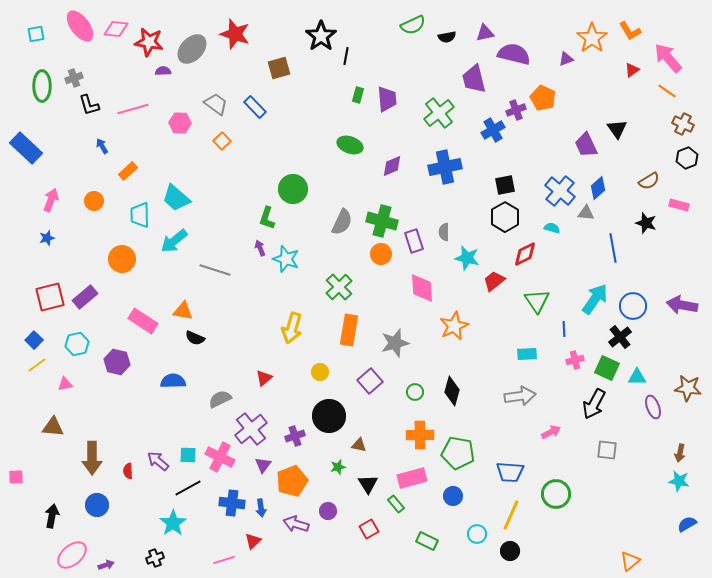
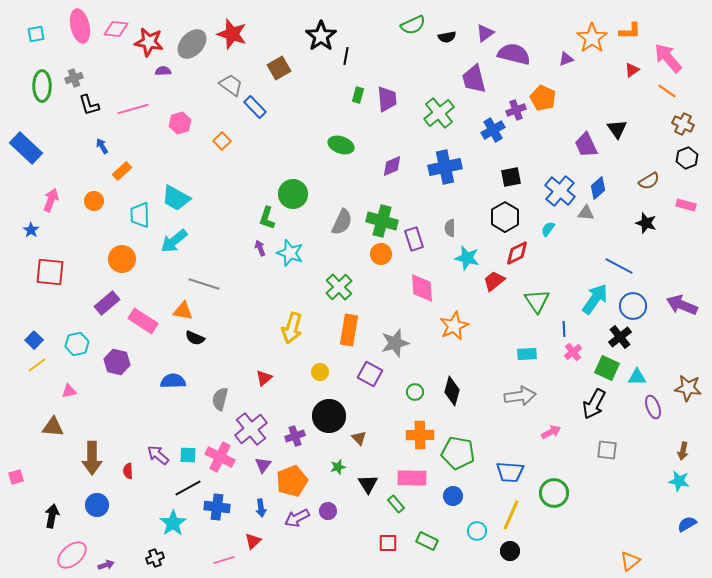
pink ellipse at (80, 26): rotated 24 degrees clockwise
orange L-shape at (630, 31): rotated 60 degrees counterclockwise
purple triangle at (485, 33): rotated 24 degrees counterclockwise
red star at (235, 34): moved 3 px left
gray ellipse at (192, 49): moved 5 px up
brown square at (279, 68): rotated 15 degrees counterclockwise
gray trapezoid at (216, 104): moved 15 px right, 19 px up
pink hexagon at (180, 123): rotated 20 degrees counterclockwise
green ellipse at (350, 145): moved 9 px left
orange rectangle at (128, 171): moved 6 px left
black square at (505, 185): moved 6 px right, 8 px up
green circle at (293, 189): moved 5 px down
cyan trapezoid at (176, 198): rotated 12 degrees counterclockwise
pink rectangle at (679, 205): moved 7 px right
cyan semicircle at (552, 228): moved 4 px left, 1 px down; rotated 70 degrees counterclockwise
gray semicircle at (444, 232): moved 6 px right, 4 px up
blue star at (47, 238): moved 16 px left, 8 px up; rotated 21 degrees counterclockwise
purple rectangle at (414, 241): moved 2 px up
blue line at (613, 248): moved 6 px right, 18 px down; rotated 52 degrees counterclockwise
red diamond at (525, 254): moved 8 px left, 1 px up
cyan star at (286, 259): moved 4 px right, 6 px up
gray line at (215, 270): moved 11 px left, 14 px down
red square at (50, 297): moved 25 px up; rotated 20 degrees clockwise
purple rectangle at (85, 297): moved 22 px right, 6 px down
purple arrow at (682, 305): rotated 12 degrees clockwise
pink cross at (575, 360): moved 2 px left, 8 px up; rotated 24 degrees counterclockwise
purple square at (370, 381): moved 7 px up; rotated 20 degrees counterclockwise
pink triangle at (65, 384): moved 4 px right, 7 px down
gray semicircle at (220, 399): rotated 50 degrees counterclockwise
brown triangle at (359, 445): moved 7 px up; rotated 35 degrees clockwise
brown arrow at (680, 453): moved 3 px right, 2 px up
purple arrow at (158, 461): moved 6 px up
pink square at (16, 477): rotated 14 degrees counterclockwise
pink rectangle at (412, 478): rotated 16 degrees clockwise
green circle at (556, 494): moved 2 px left, 1 px up
blue cross at (232, 503): moved 15 px left, 4 px down
purple arrow at (296, 524): moved 1 px right, 6 px up; rotated 45 degrees counterclockwise
red square at (369, 529): moved 19 px right, 14 px down; rotated 30 degrees clockwise
cyan circle at (477, 534): moved 3 px up
